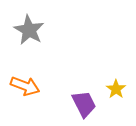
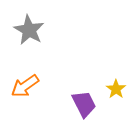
orange arrow: rotated 124 degrees clockwise
